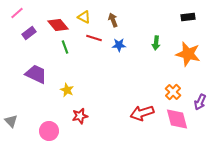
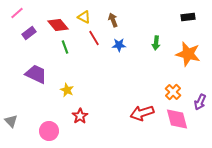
red line: rotated 42 degrees clockwise
red star: rotated 21 degrees counterclockwise
